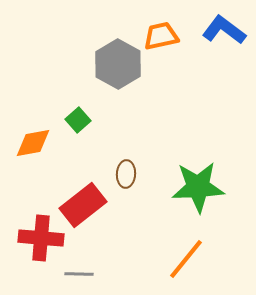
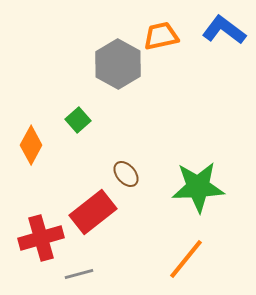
orange diamond: moved 2 px left, 2 px down; rotated 51 degrees counterclockwise
brown ellipse: rotated 44 degrees counterclockwise
red rectangle: moved 10 px right, 7 px down
red cross: rotated 21 degrees counterclockwise
gray line: rotated 16 degrees counterclockwise
